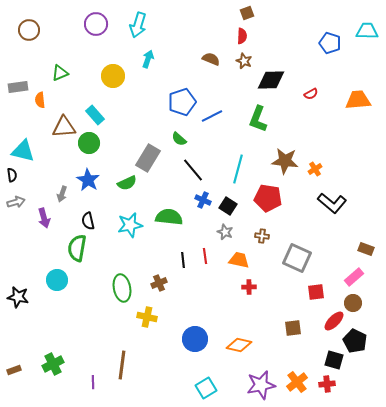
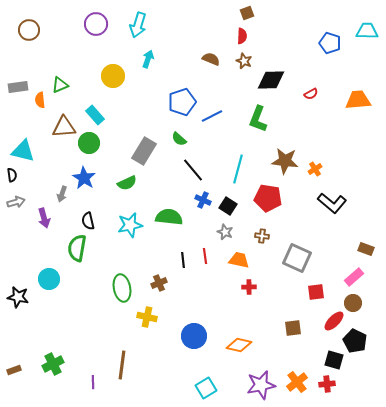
green triangle at (60, 73): moved 12 px down
gray rectangle at (148, 158): moved 4 px left, 7 px up
blue star at (88, 180): moved 4 px left, 2 px up
cyan circle at (57, 280): moved 8 px left, 1 px up
blue circle at (195, 339): moved 1 px left, 3 px up
